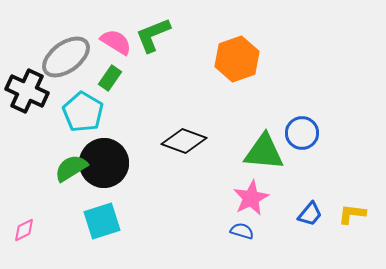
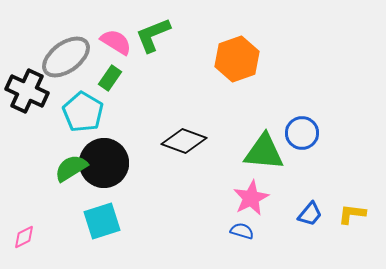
pink diamond: moved 7 px down
